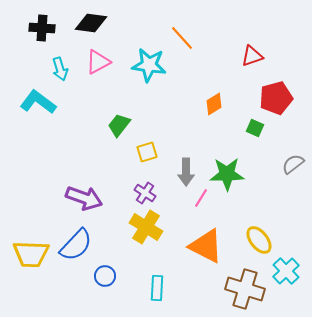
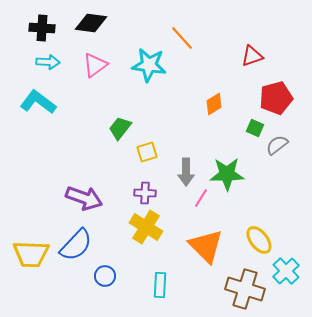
pink triangle: moved 3 px left, 3 px down; rotated 8 degrees counterclockwise
cyan arrow: moved 12 px left, 7 px up; rotated 70 degrees counterclockwise
green trapezoid: moved 1 px right, 3 px down
gray semicircle: moved 16 px left, 19 px up
purple cross: rotated 30 degrees counterclockwise
orange triangle: rotated 18 degrees clockwise
cyan rectangle: moved 3 px right, 3 px up
